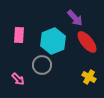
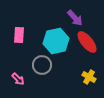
cyan hexagon: moved 3 px right; rotated 10 degrees clockwise
